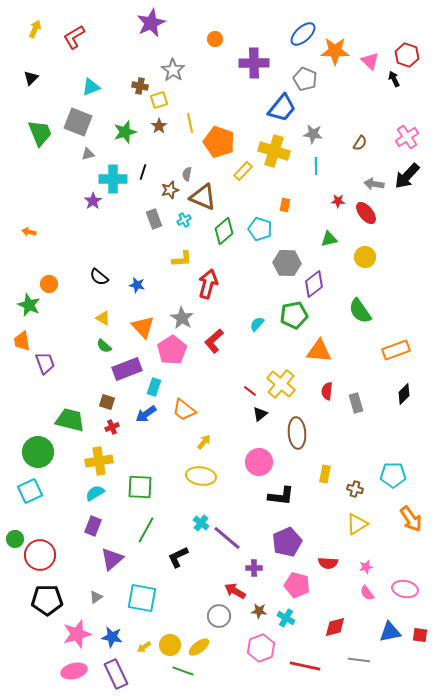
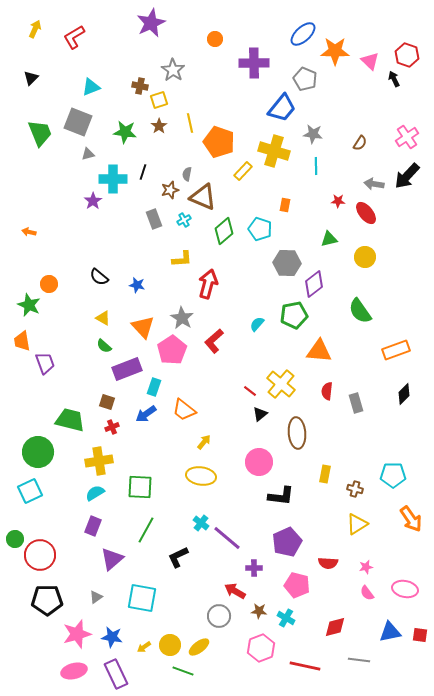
green star at (125, 132): rotated 25 degrees clockwise
